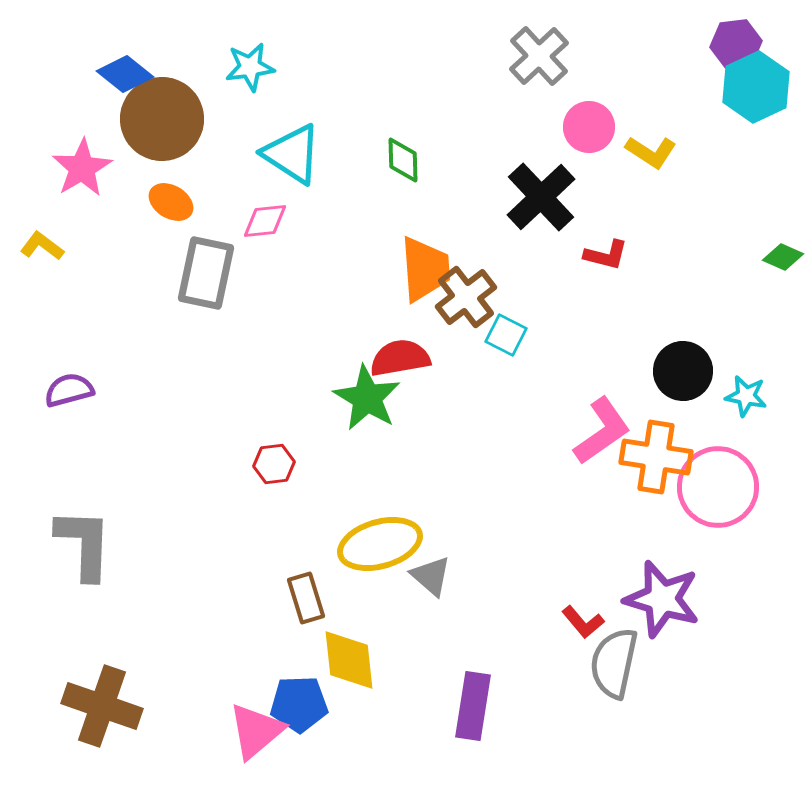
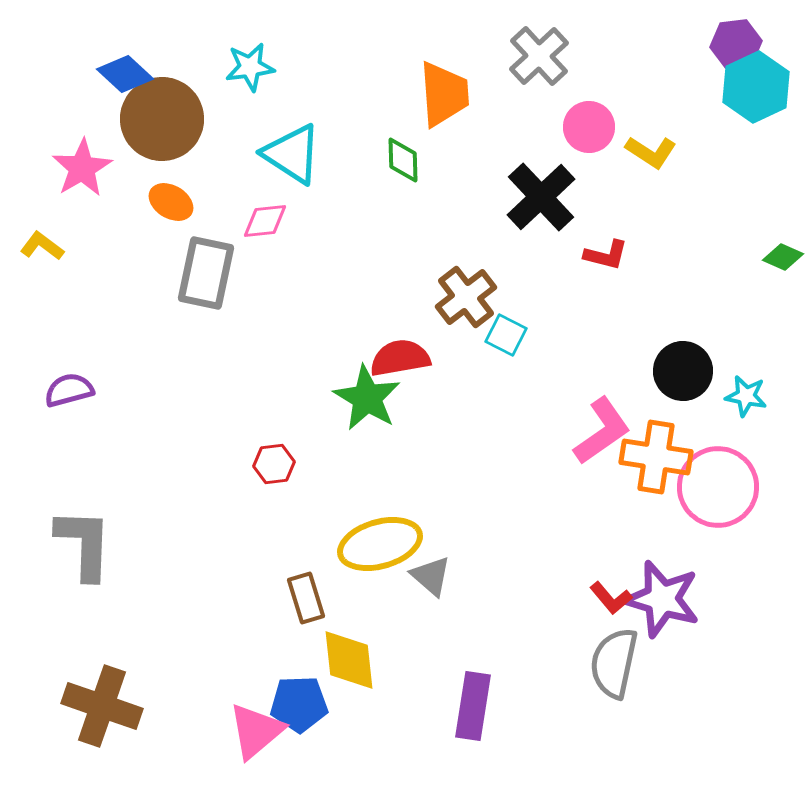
blue diamond at (125, 74): rotated 4 degrees clockwise
orange trapezoid at (425, 269): moved 19 px right, 175 px up
red L-shape at (583, 622): moved 28 px right, 24 px up
